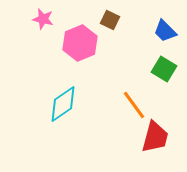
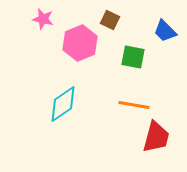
green square: moved 31 px left, 12 px up; rotated 20 degrees counterclockwise
orange line: rotated 44 degrees counterclockwise
red trapezoid: moved 1 px right
